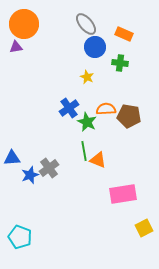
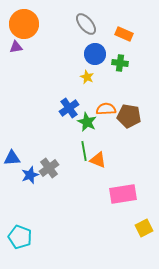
blue circle: moved 7 px down
